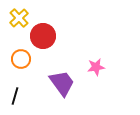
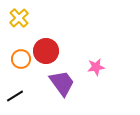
red circle: moved 3 px right, 15 px down
black line: rotated 42 degrees clockwise
